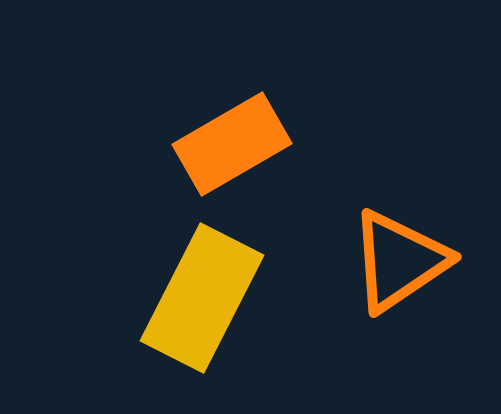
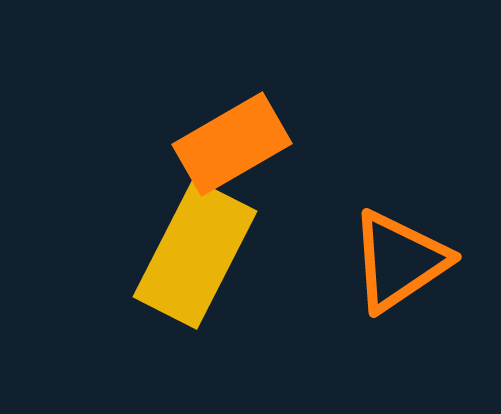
yellow rectangle: moved 7 px left, 44 px up
